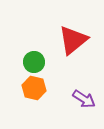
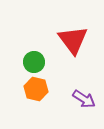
red triangle: rotated 28 degrees counterclockwise
orange hexagon: moved 2 px right, 1 px down
